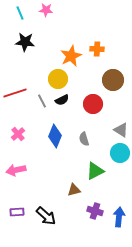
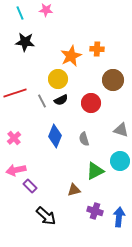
black semicircle: moved 1 px left
red circle: moved 2 px left, 1 px up
gray triangle: rotated 14 degrees counterclockwise
pink cross: moved 4 px left, 4 px down
cyan circle: moved 8 px down
purple rectangle: moved 13 px right, 26 px up; rotated 48 degrees clockwise
